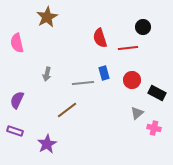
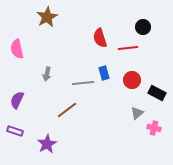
pink semicircle: moved 6 px down
